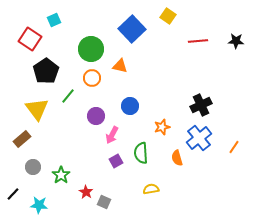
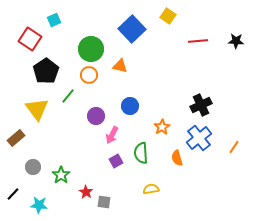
orange circle: moved 3 px left, 3 px up
orange star: rotated 14 degrees counterclockwise
brown rectangle: moved 6 px left, 1 px up
gray square: rotated 16 degrees counterclockwise
